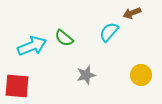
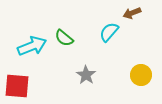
gray star: rotated 24 degrees counterclockwise
